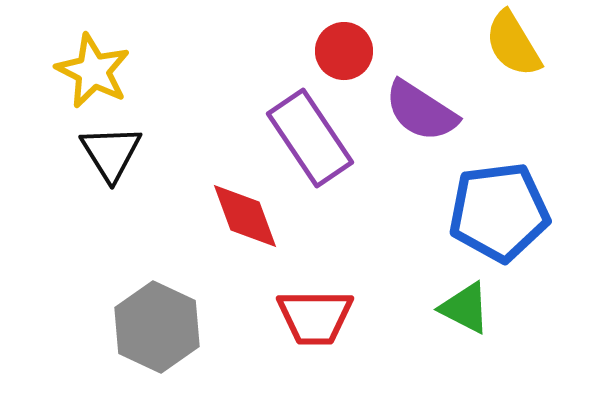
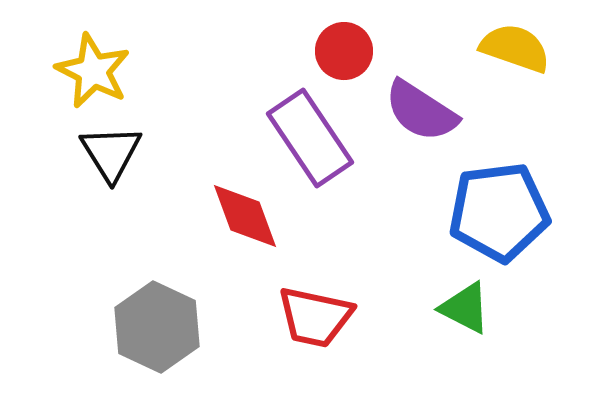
yellow semicircle: moved 2 px right, 4 px down; rotated 140 degrees clockwise
red trapezoid: rotated 12 degrees clockwise
